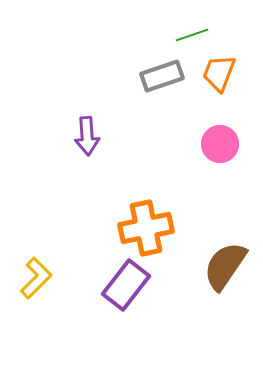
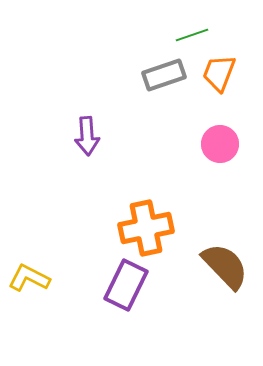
gray rectangle: moved 2 px right, 1 px up
brown semicircle: rotated 102 degrees clockwise
yellow L-shape: moved 7 px left; rotated 108 degrees counterclockwise
purple rectangle: rotated 12 degrees counterclockwise
